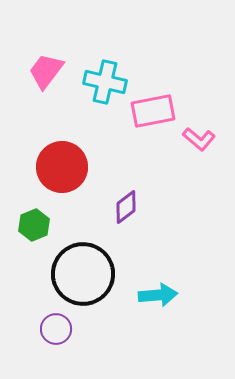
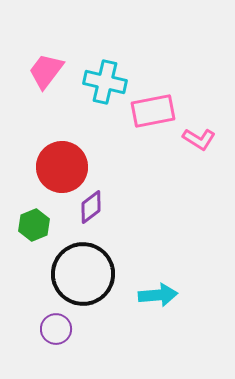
pink L-shape: rotated 8 degrees counterclockwise
purple diamond: moved 35 px left
